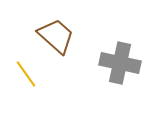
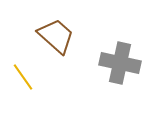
yellow line: moved 3 px left, 3 px down
